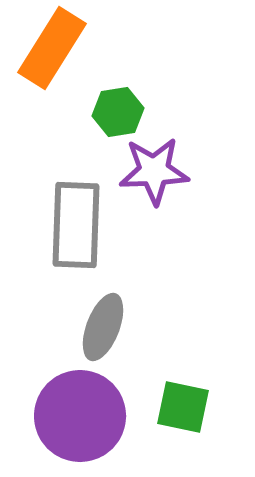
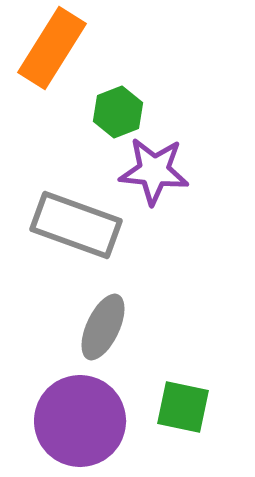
green hexagon: rotated 12 degrees counterclockwise
purple star: rotated 8 degrees clockwise
gray rectangle: rotated 72 degrees counterclockwise
gray ellipse: rotated 4 degrees clockwise
purple circle: moved 5 px down
